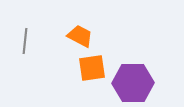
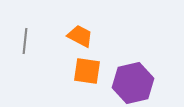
orange square: moved 5 px left, 3 px down; rotated 16 degrees clockwise
purple hexagon: rotated 12 degrees counterclockwise
